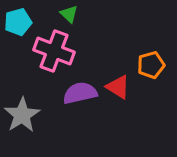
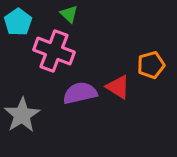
cyan pentagon: rotated 20 degrees counterclockwise
